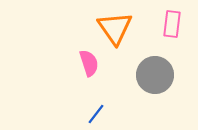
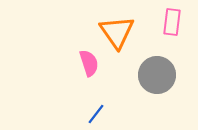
pink rectangle: moved 2 px up
orange triangle: moved 2 px right, 4 px down
gray circle: moved 2 px right
